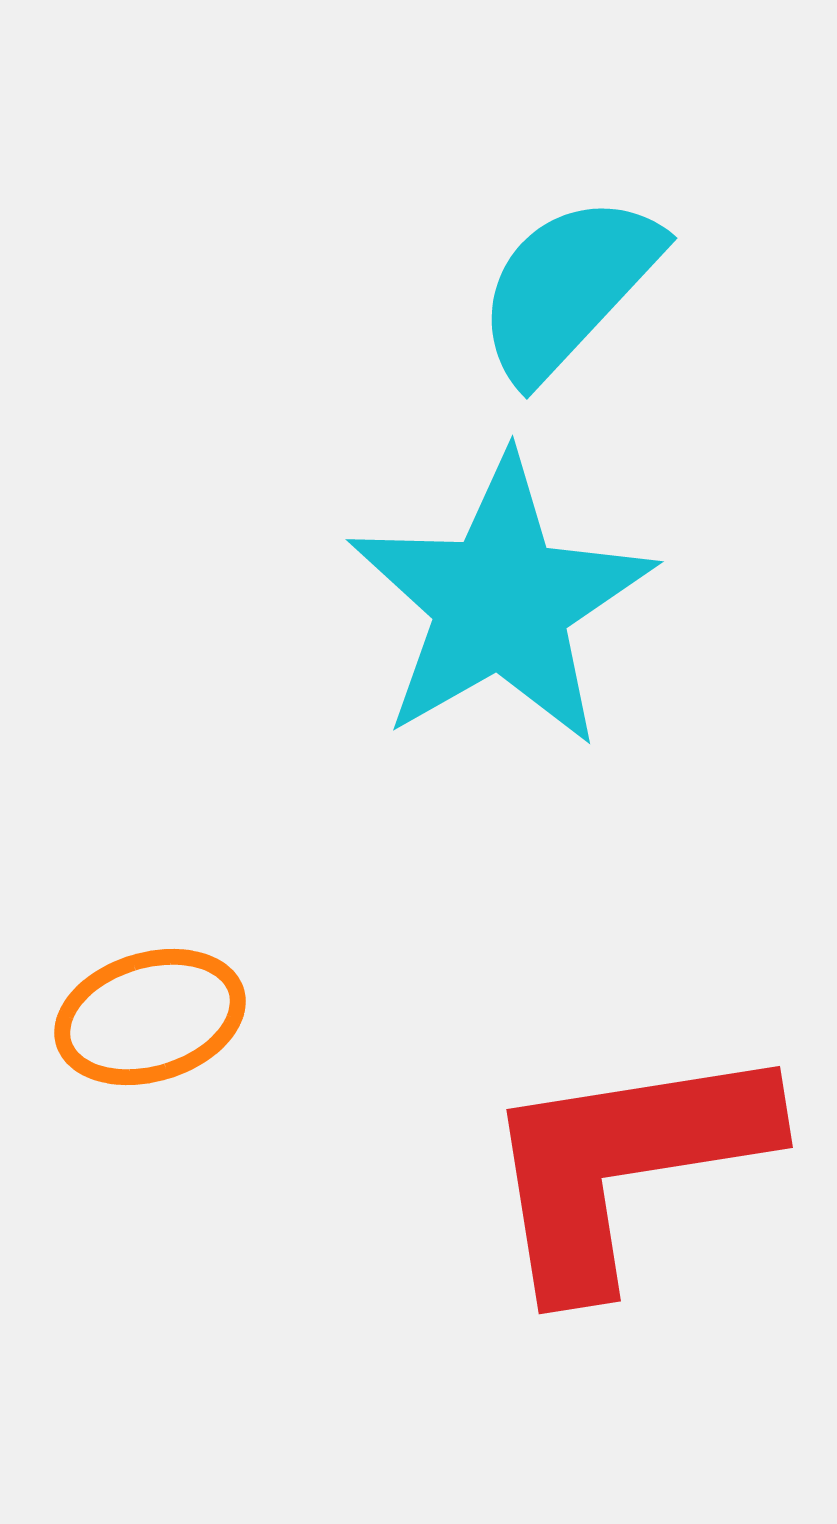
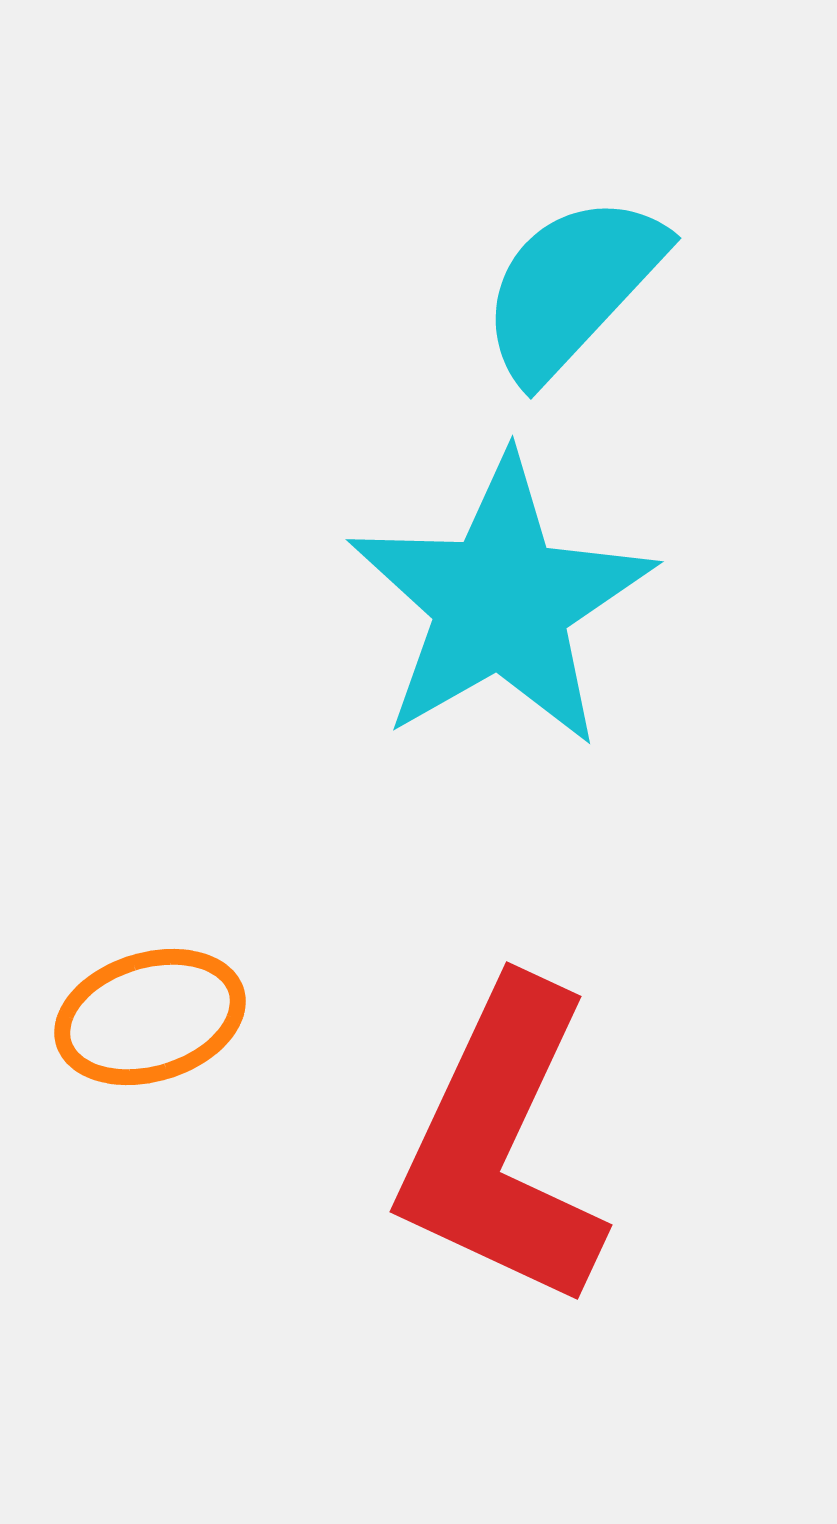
cyan semicircle: moved 4 px right
red L-shape: moved 123 px left, 20 px up; rotated 56 degrees counterclockwise
